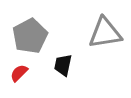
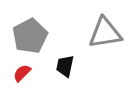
black trapezoid: moved 2 px right, 1 px down
red semicircle: moved 3 px right
